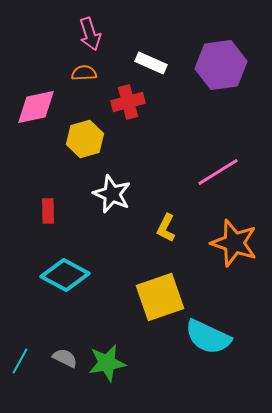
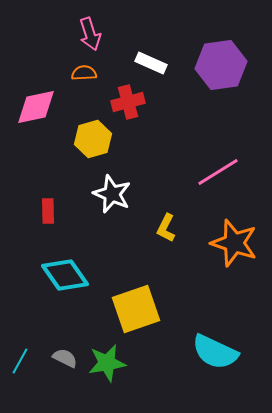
yellow hexagon: moved 8 px right
cyan diamond: rotated 27 degrees clockwise
yellow square: moved 24 px left, 12 px down
cyan semicircle: moved 7 px right, 15 px down
